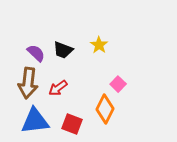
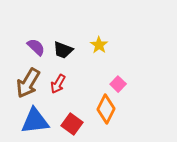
purple semicircle: moved 6 px up
brown arrow: rotated 24 degrees clockwise
red arrow: moved 4 px up; rotated 24 degrees counterclockwise
orange diamond: moved 1 px right
red square: rotated 15 degrees clockwise
